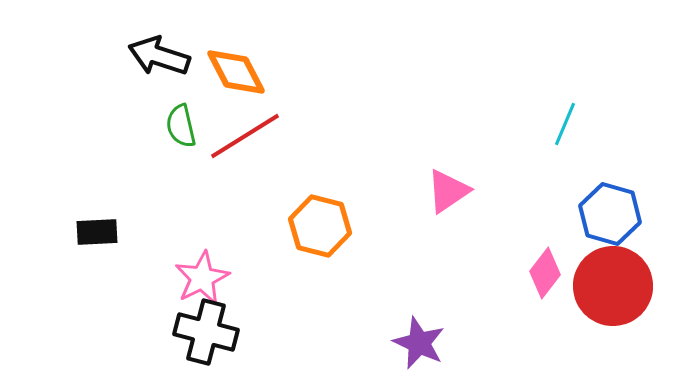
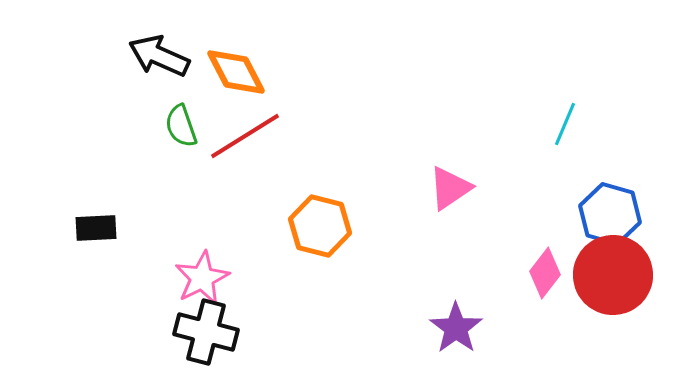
black arrow: rotated 6 degrees clockwise
green semicircle: rotated 6 degrees counterclockwise
pink triangle: moved 2 px right, 3 px up
black rectangle: moved 1 px left, 4 px up
red circle: moved 11 px up
purple star: moved 37 px right, 15 px up; rotated 12 degrees clockwise
